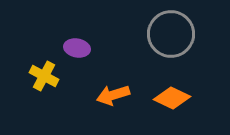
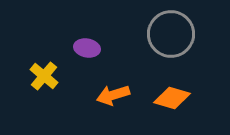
purple ellipse: moved 10 px right
yellow cross: rotated 12 degrees clockwise
orange diamond: rotated 9 degrees counterclockwise
